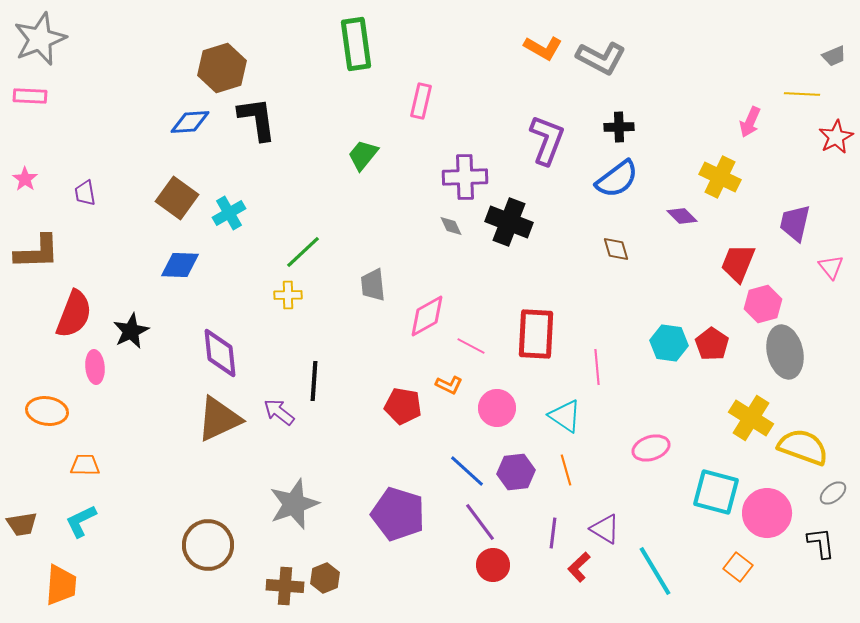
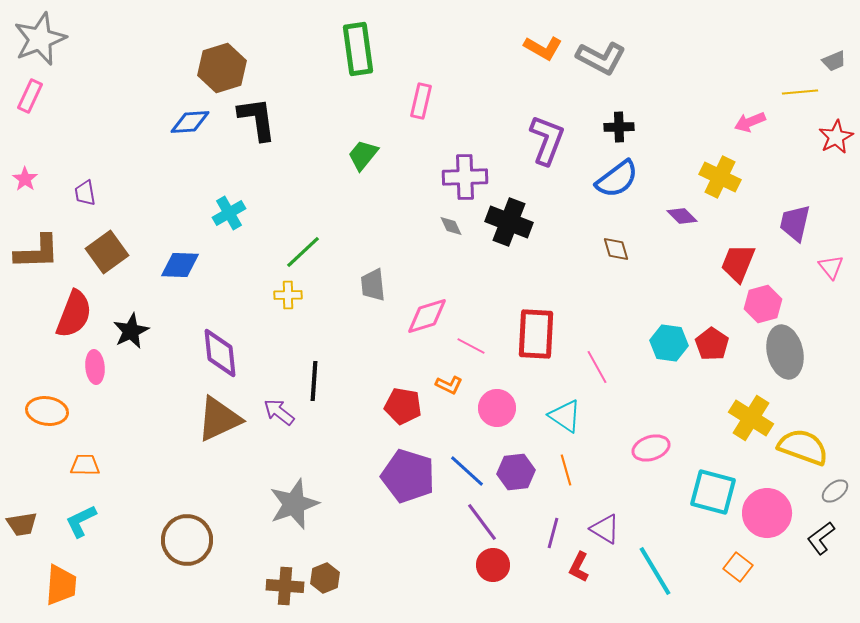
green rectangle at (356, 44): moved 2 px right, 5 px down
gray trapezoid at (834, 56): moved 5 px down
yellow line at (802, 94): moved 2 px left, 2 px up; rotated 8 degrees counterclockwise
pink rectangle at (30, 96): rotated 68 degrees counterclockwise
pink arrow at (750, 122): rotated 44 degrees clockwise
brown square at (177, 198): moved 70 px left, 54 px down; rotated 18 degrees clockwise
pink diamond at (427, 316): rotated 12 degrees clockwise
pink line at (597, 367): rotated 24 degrees counterclockwise
cyan square at (716, 492): moved 3 px left
gray ellipse at (833, 493): moved 2 px right, 2 px up
purple pentagon at (398, 514): moved 10 px right, 38 px up
purple line at (480, 522): moved 2 px right
purple line at (553, 533): rotated 8 degrees clockwise
black L-shape at (821, 543): moved 5 px up; rotated 120 degrees counterclockwise
brown circle at (208, 545): moved 21 px left, 5 px up
red L-shape at (579, 567): rotated 20 degrees counterclockwise
